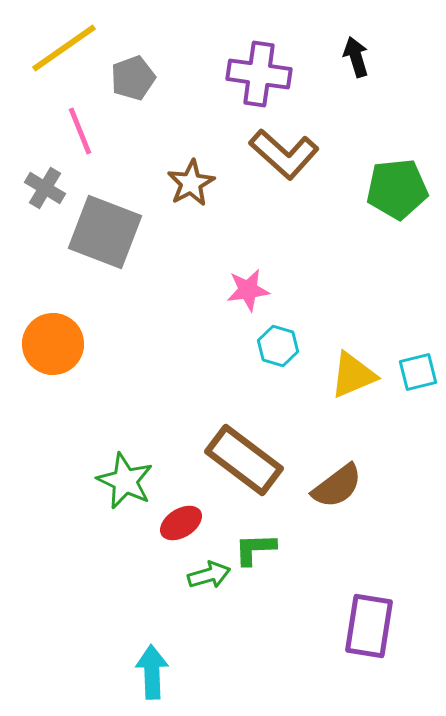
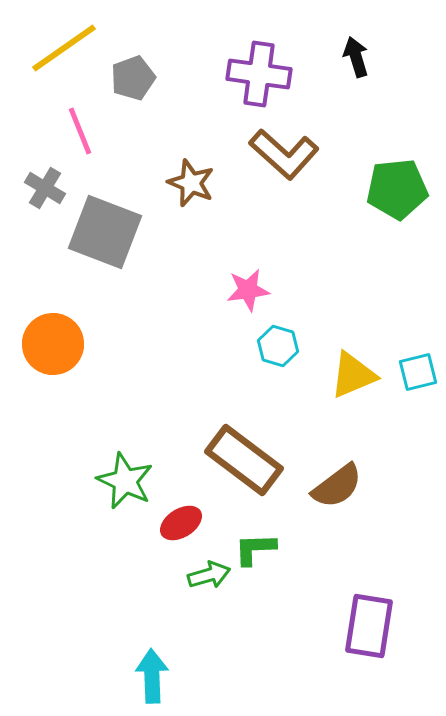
brown star: rotated 21 degrees counterclockwise
cyan arrow: moved 4 px down
